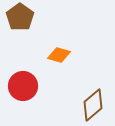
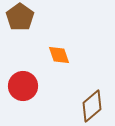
orange diamond: rotated 55 degrees clockwise
brown diamond: moved 1 px left, 1 px down
